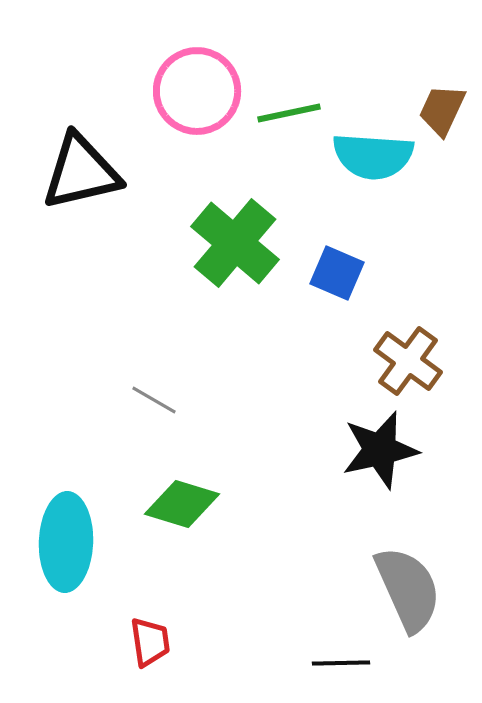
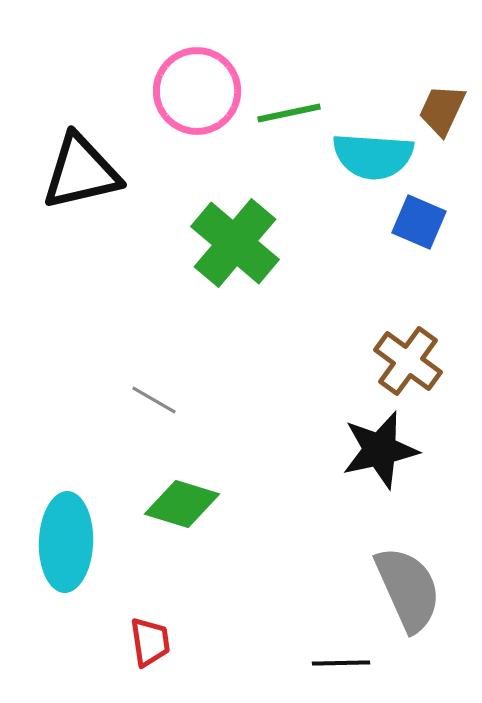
blue square: moved 82 px right, 51 px up
